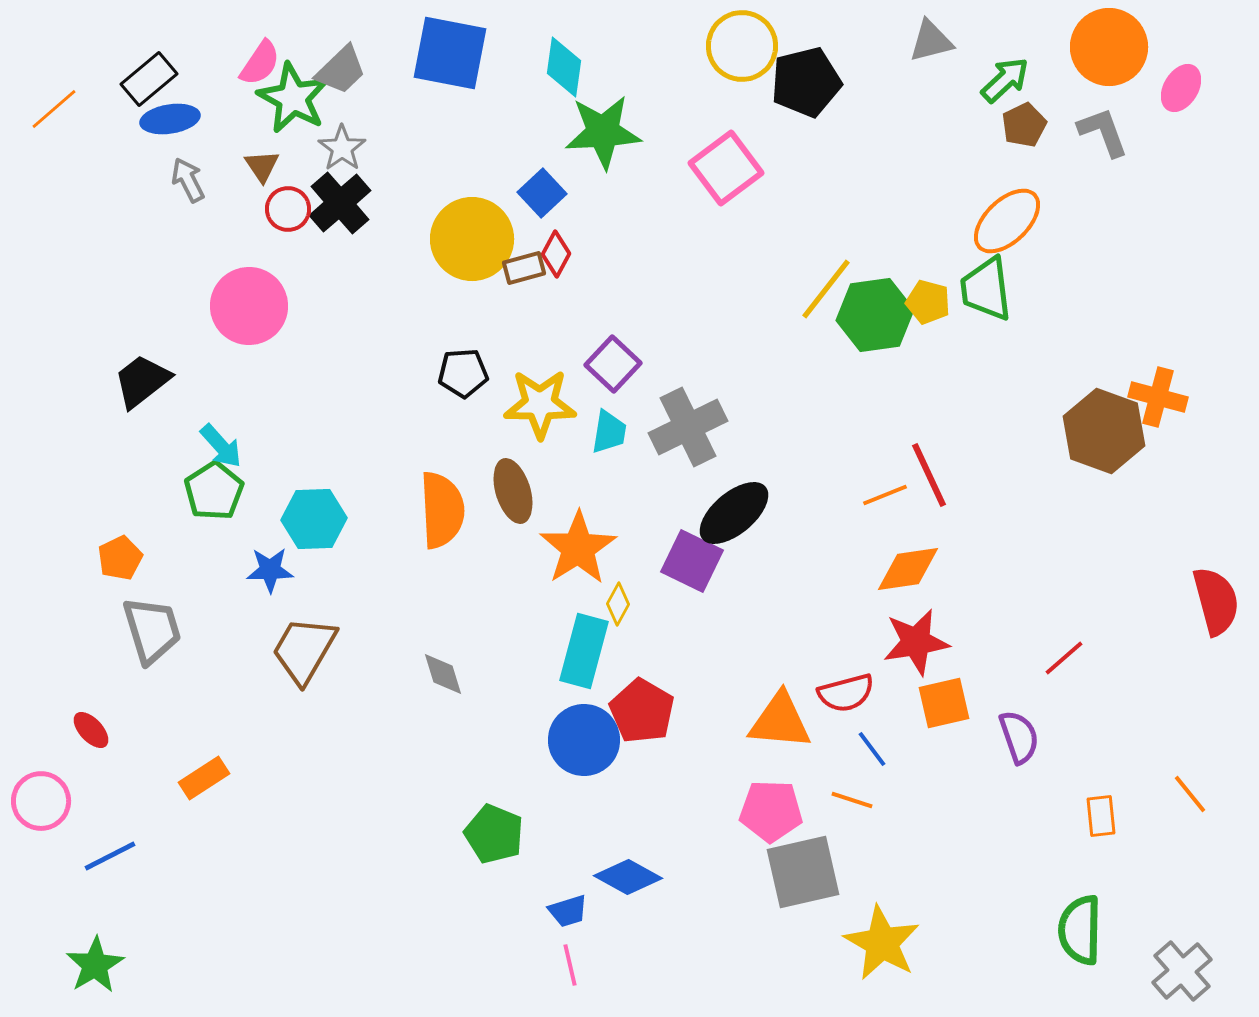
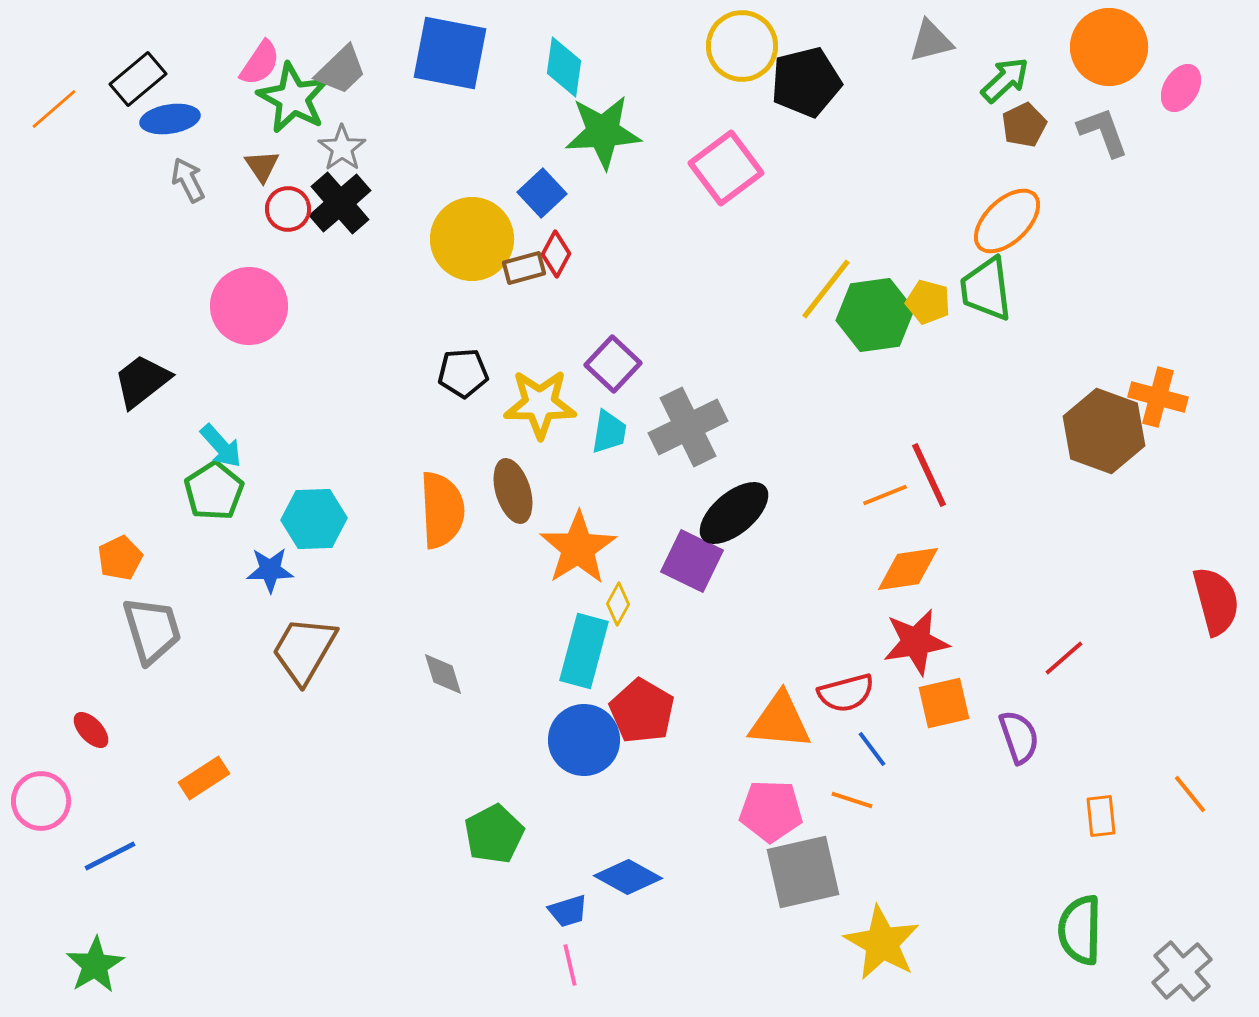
black rectangle at (149, 79): moved 11 px left
green pentagon at (494, 834): rotated 22 degrees clockwise
